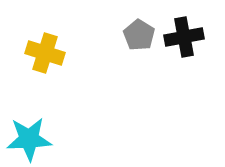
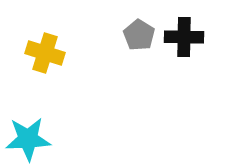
black cross: rotated 12 degrees clockwise
cyan star: moved 1 px left
